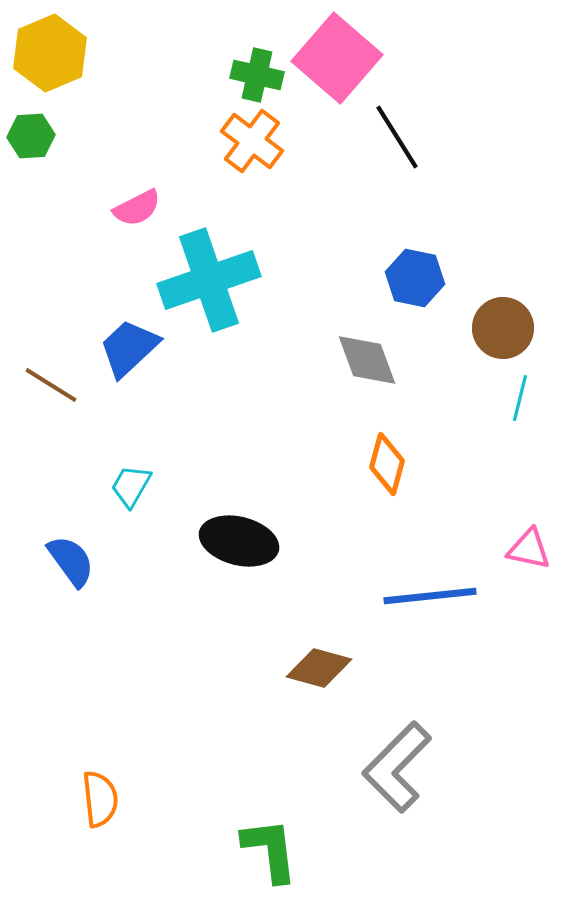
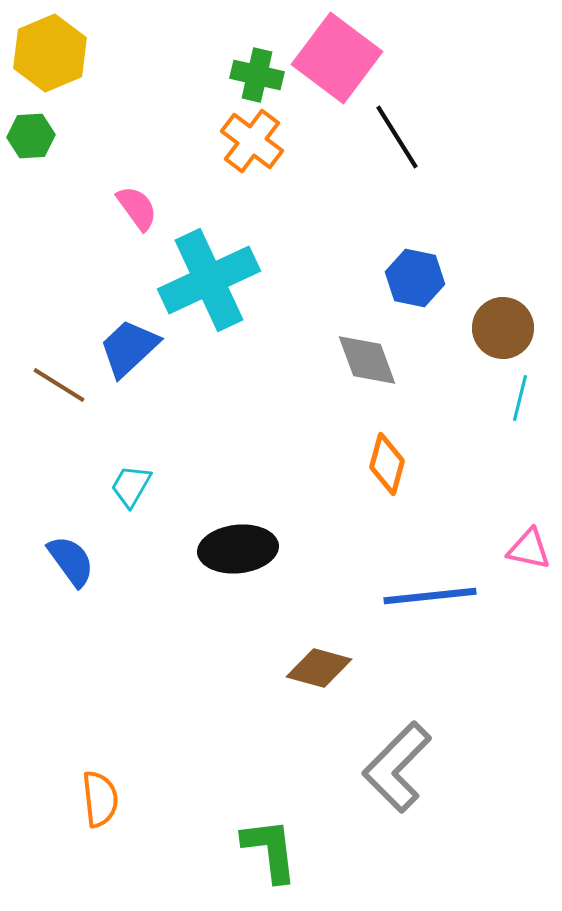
pink square: rotated 4 degrees counterclockwise
pink semicircle: rotated 99 degrees counterclockwise
cyan cross: rotated 6 degrees counterclockwise
brown line: moved 8 px right
black ellipse: moved 1 px left, 8 px down; rotated 20 degrees counterclockwise
